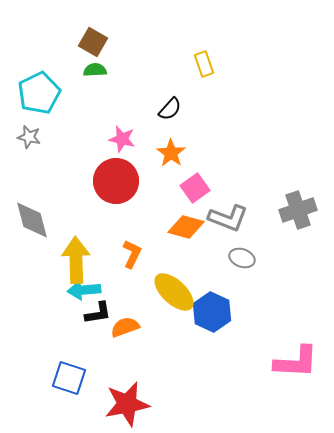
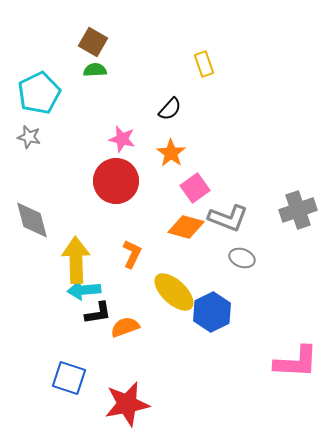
blue hexagon: rotated 9 degrees clockwise
